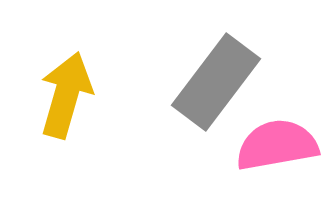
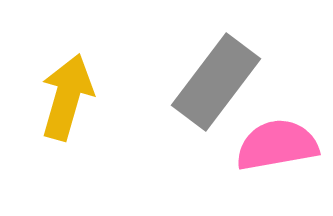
yellow arrow: moved 1 px right, 2 px down
